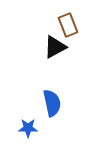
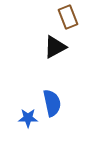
brown rectangle: moved 8 px up
blue star: moved 10 px up
